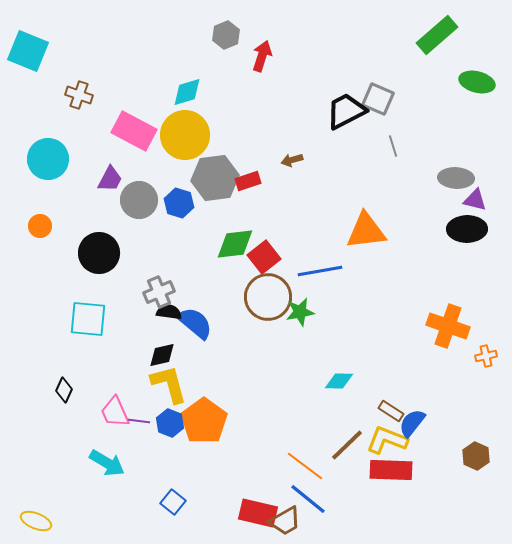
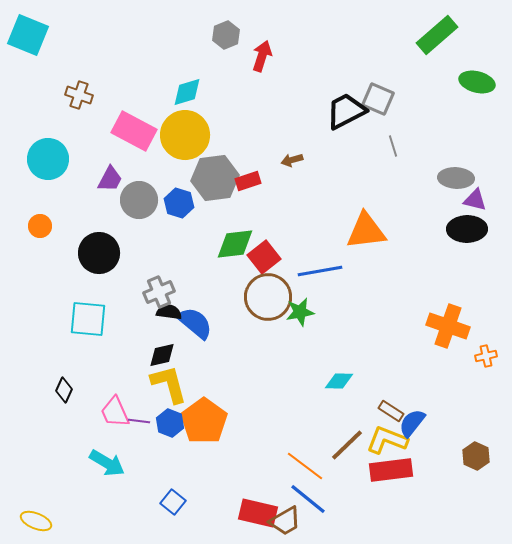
cyan square at (28, 51): moved 16 px up
red rectangle at (391, 470): rotated 9 degrees counterclockwise
